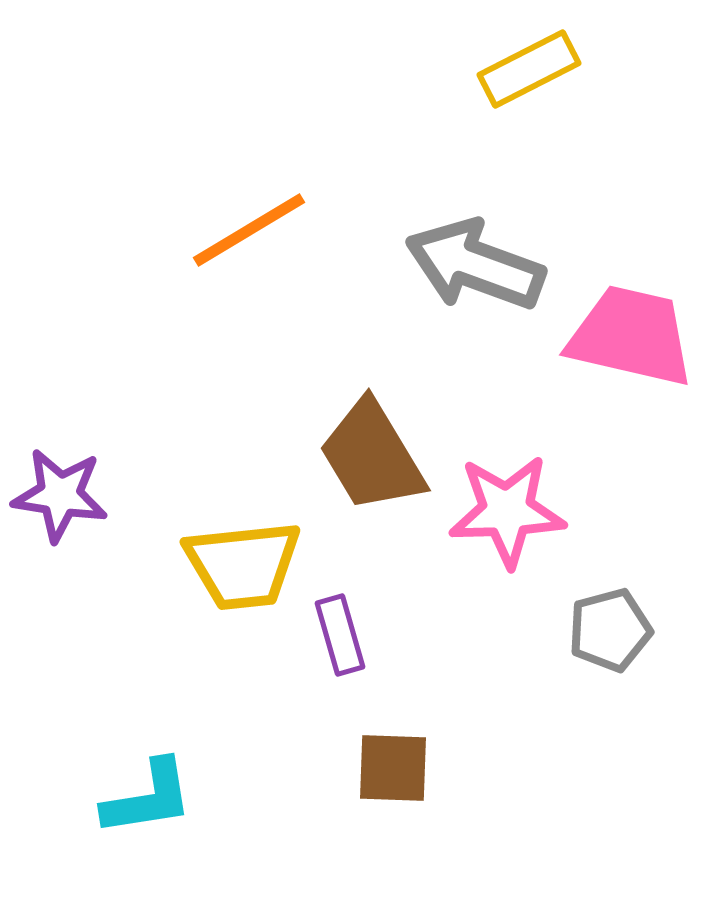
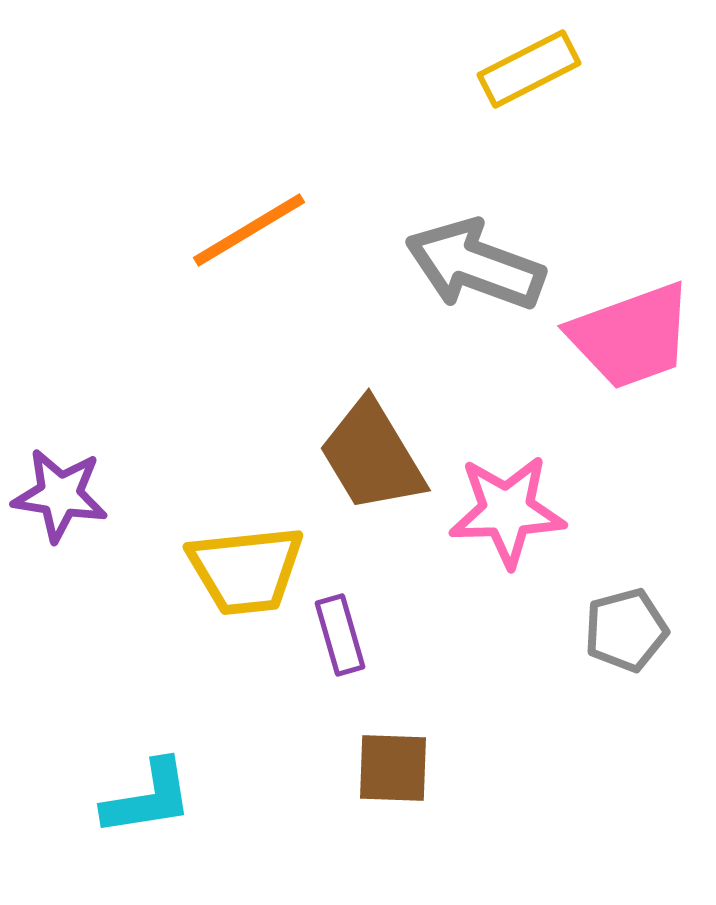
pink trapezoid: rotated 147 degrees clockwise
yellow trapezoid: moved 3 px right, 5 px down
gray pentagon: moved 16 px right
